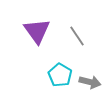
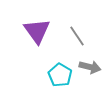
gray arrow: moved 15 px up
